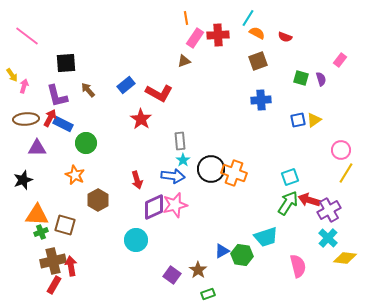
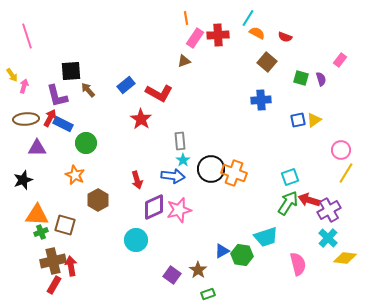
pink line at (27, 36): rotated 35 degrees clockwise
brown square at (258, 61): moved 9 px right, 1 px down; rotated 30 degrees counterclockwise
black square at (66, 63): moved 5 px right, 8 px down
pink star at (175, 205): moved 4 px right, 5 px down
pink semicircle at (298, 266): moved 2 px up
